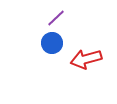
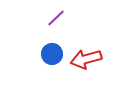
blue circle: moved 11 px down
